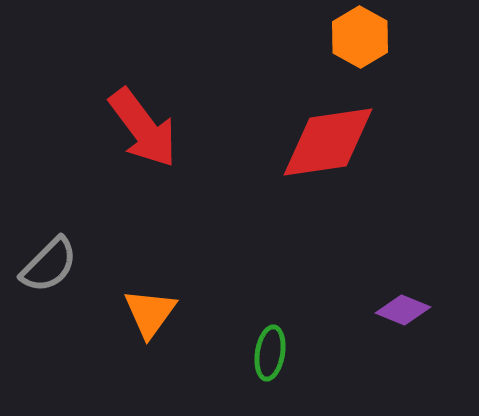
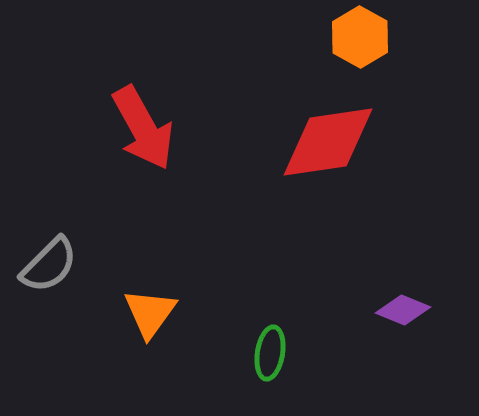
red arrow: rotated 8 degrees clockwise
